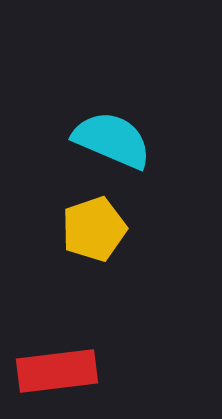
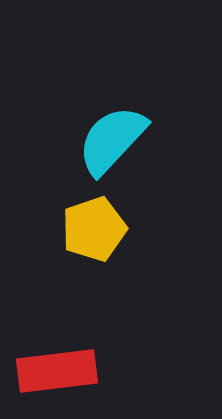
cyan semicircle: rotated 70 degrees counterclockwise
